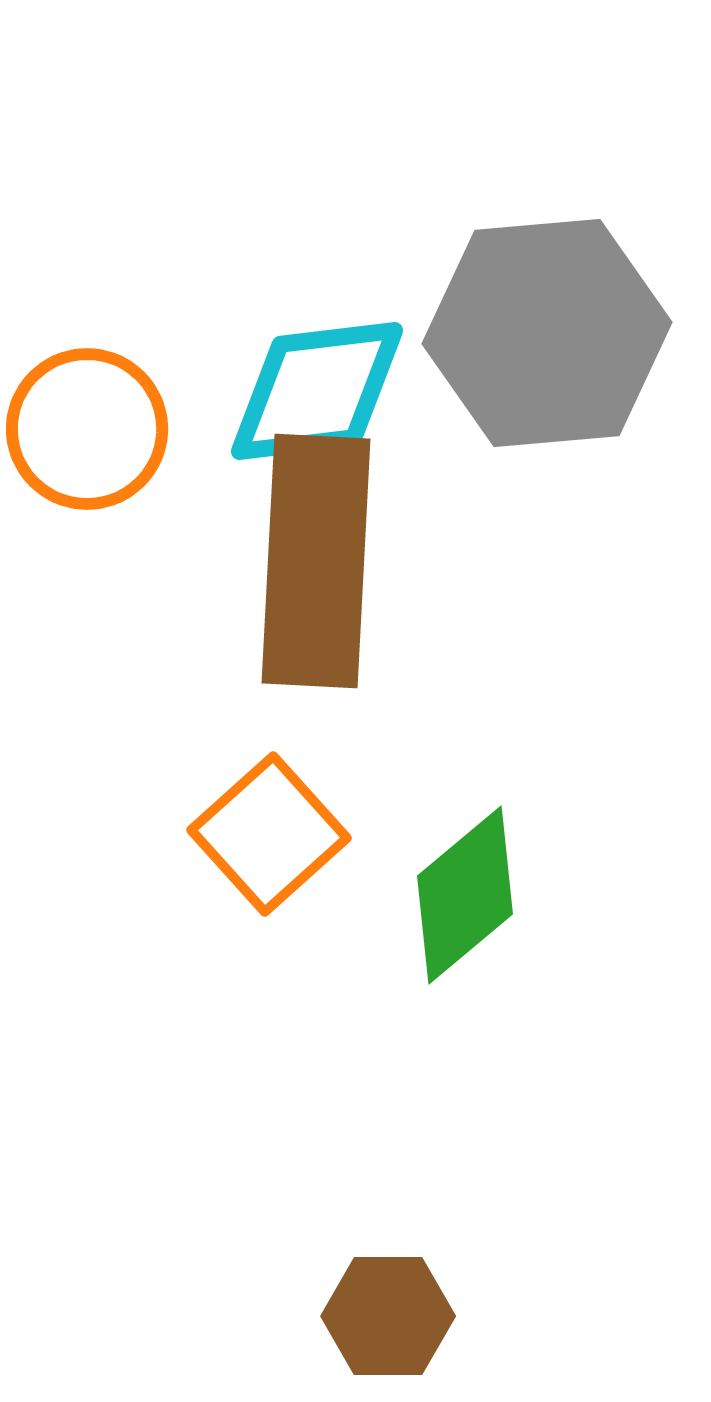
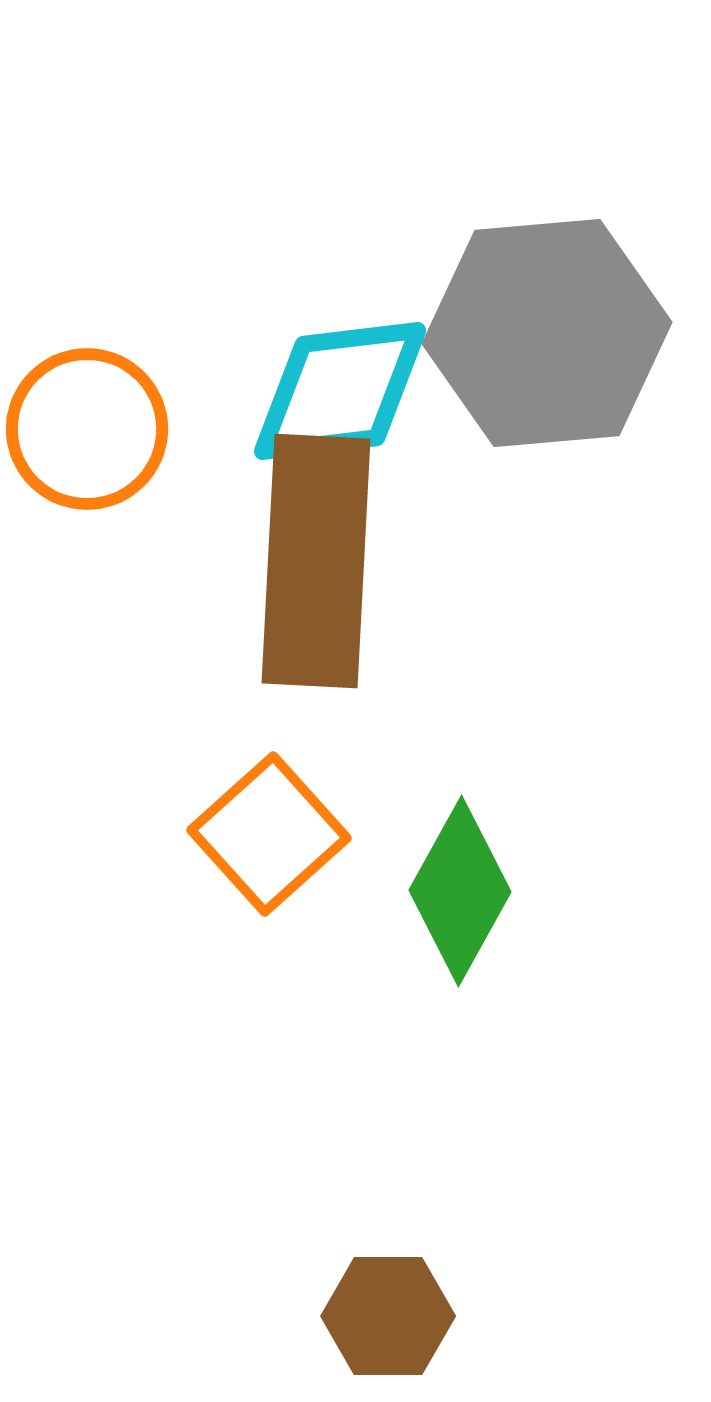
cyan diamond: moved 23 px right
green diamond: moved 5 px left, 4 px up; rotated 21 degrees counterclockwise
